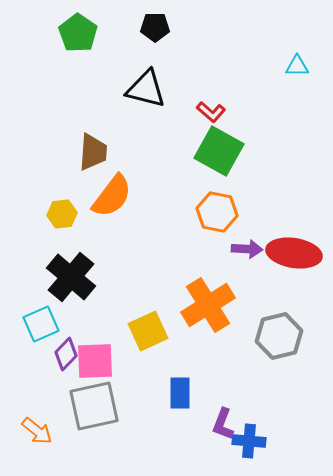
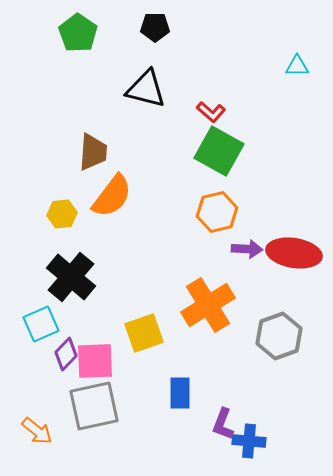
orange hexagon: rotated 24 degrees counterclockwise
yellow square: moved 4 px left, 2 px down; rotated 6 degrees clockwise
gray hexagon: rotated 6 degrees counterclockwise
